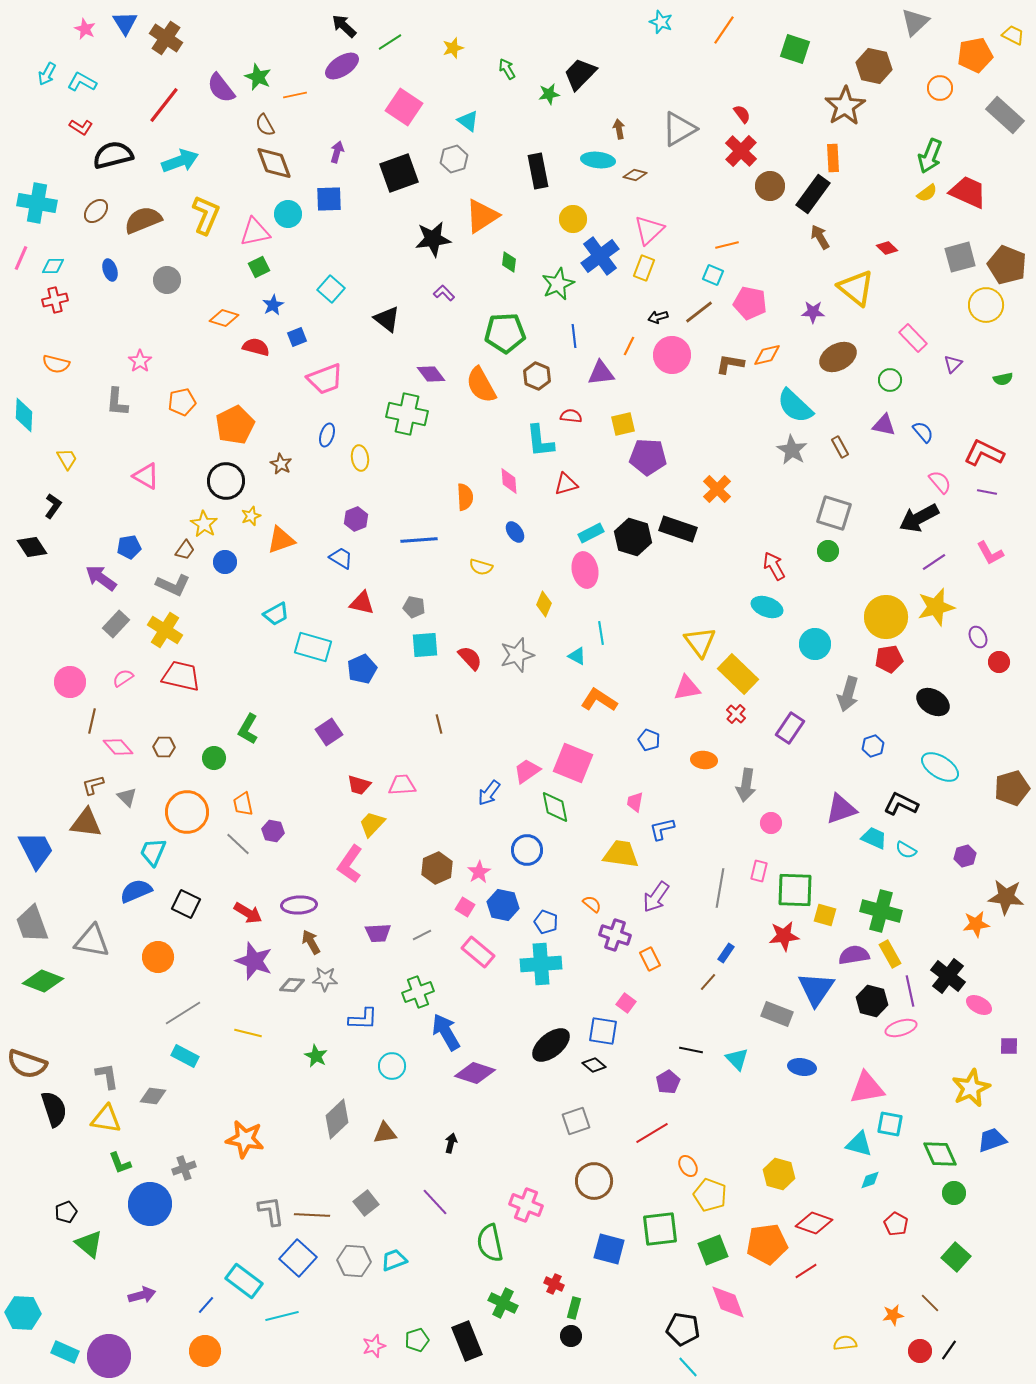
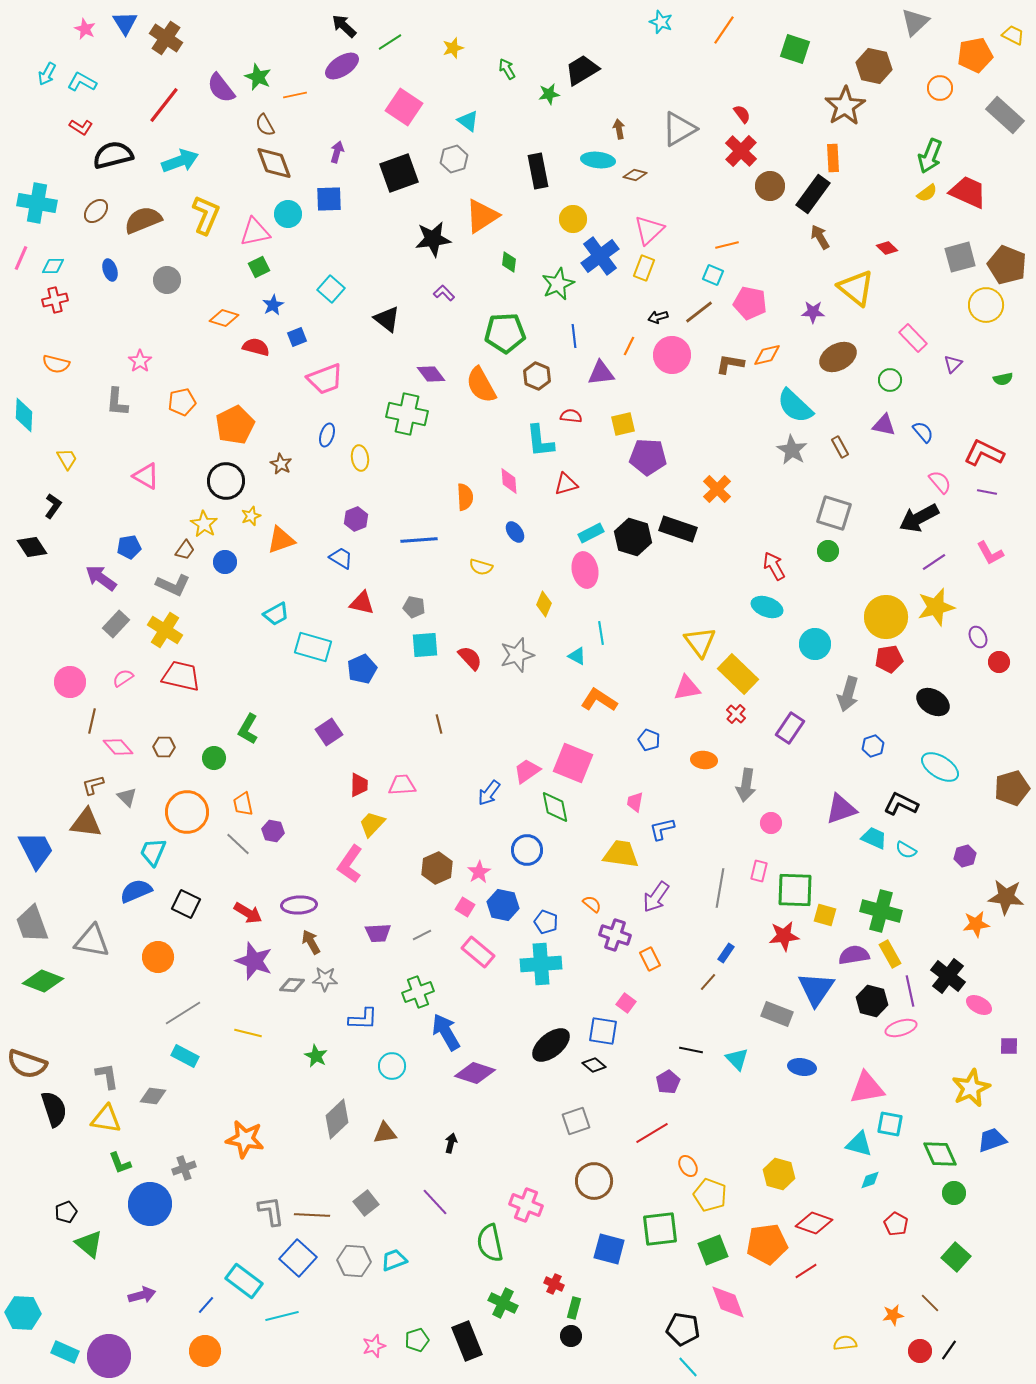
black trapezoid at (580, 74): moved 2 px right, 4 px up; rotated 15 degrees clockwise
red trapezoid at (359, 785): rotated 105 degrees counterclockwise
